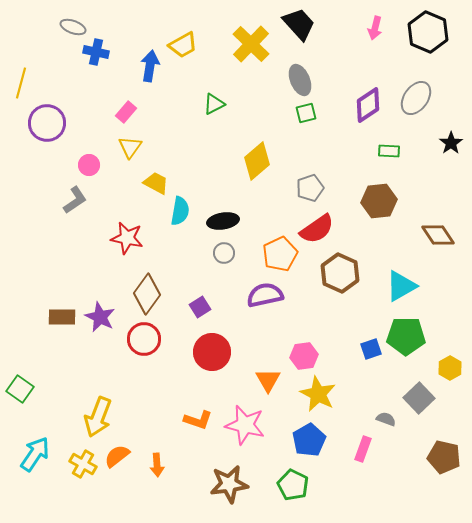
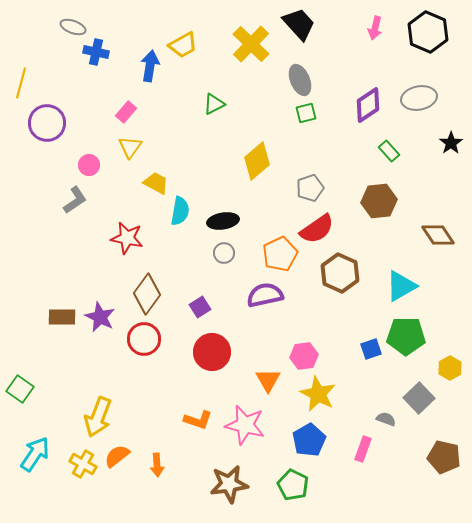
gray ellipse at (416, 98): moved 3 px right; rotated 44 degrees clockwise
green rectangle at (389, 151): rotated 45 degrees clockwise
